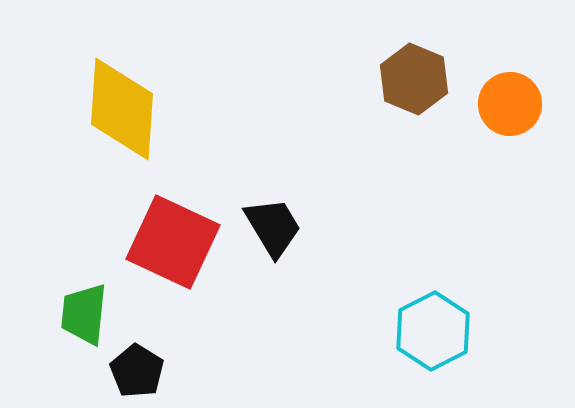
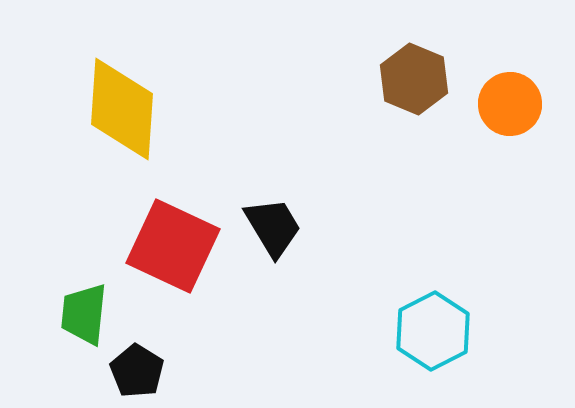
red square: moved 4 px down
